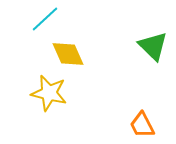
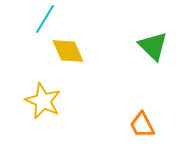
cyan line: rotated 16 degrees counterclockwise
yellow diamond: moved 3 px up
yellow star: moved 6 px left, 8 px down; rotated 12 degrees clockwise
